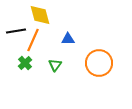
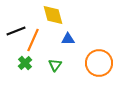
yellow diamond: moved 13 px right
black line: rotated 12 degrees counterclockwise
